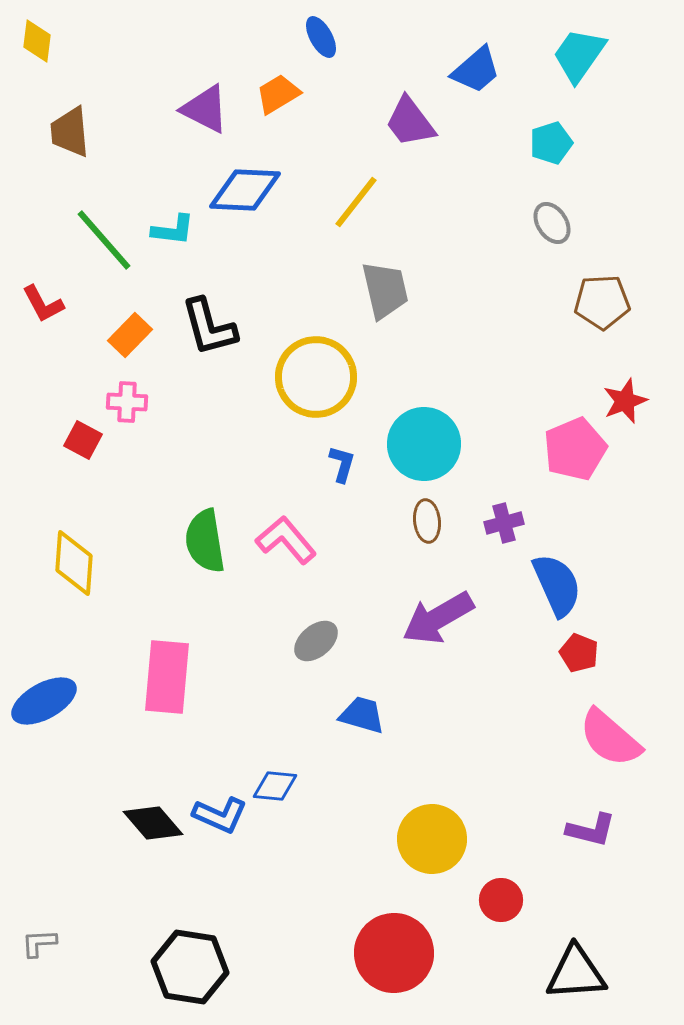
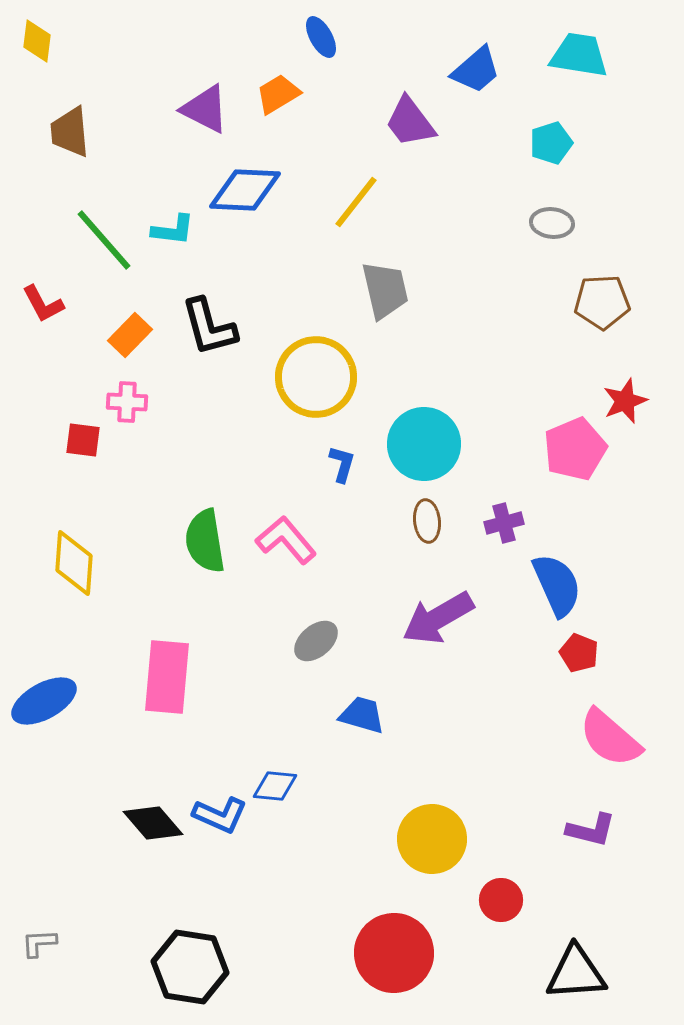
cyan trapezoid at (579, 55): rotated 64 degrees clockwise
gray ellipse at (552, 223): rotated 51 degrees counterclockwise
red square at (83, 440): rotated 21 degrees counterclockwise
